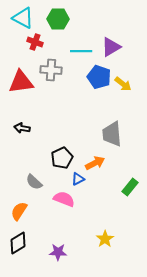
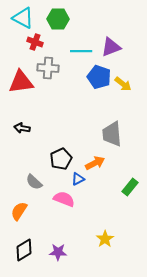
purple triangle: rotated 10 degrees clockwise
gray cross: moved 3 px left, 2 px up
black pentagon: moved 1 px left, 1 px down
black diamond: moved 6 px right, 7 px down
